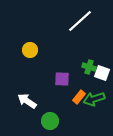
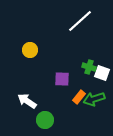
green circle: moved 5 px left, 1 px up
